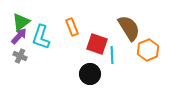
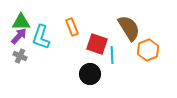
green triangle: rotated 36 degrees clockwise
